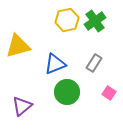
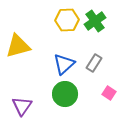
yellow hexagon: rotated 10 degrees clockwise
blue triangle: moved 9 px right; rotated 20 degrees counterclockwise
green circle: moved 2 px left, 2 px down
purple triangle: rotated 15 degrees counterclockwise
